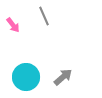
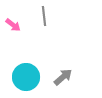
gray line: rotated 18 degrees clockwise
pink arrow: rotated 14 degrees counterclockwise
